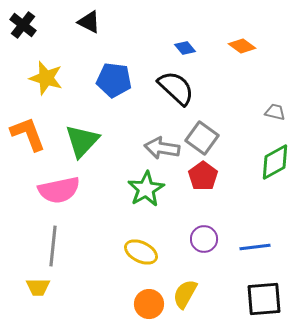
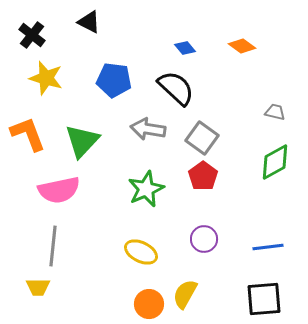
black cross: moved 9 px right, 10 px down
gray arrow: moved 14 px left, 19 px up
green star: rotated 6 degrees clockwise
blue line: moved 13 px right
